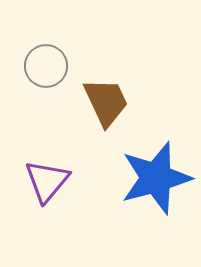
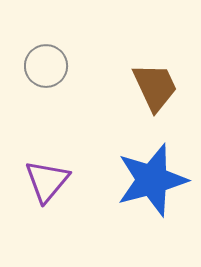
brown trapezoid: moved 49 px right, 15 px up
blue star: moved 4 px left, 2 px down
